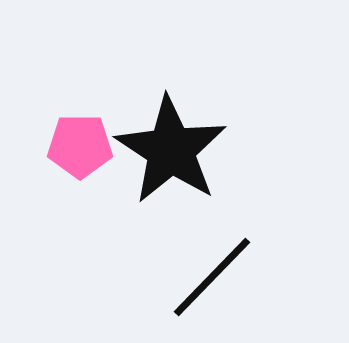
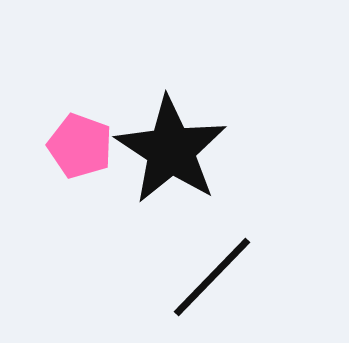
pink pentagon: rotated 20 degrees clockwise
